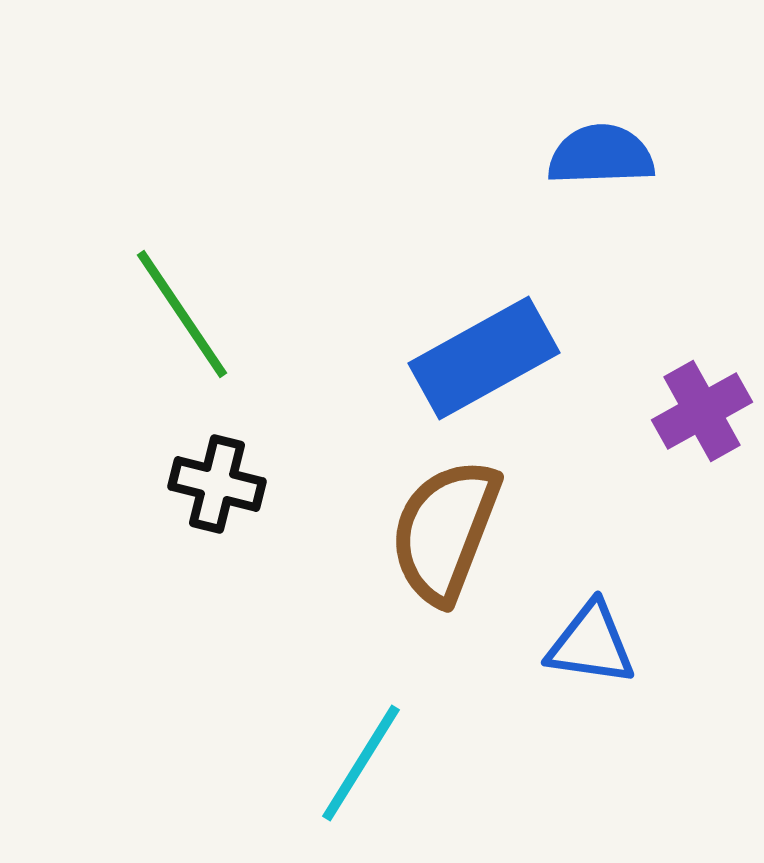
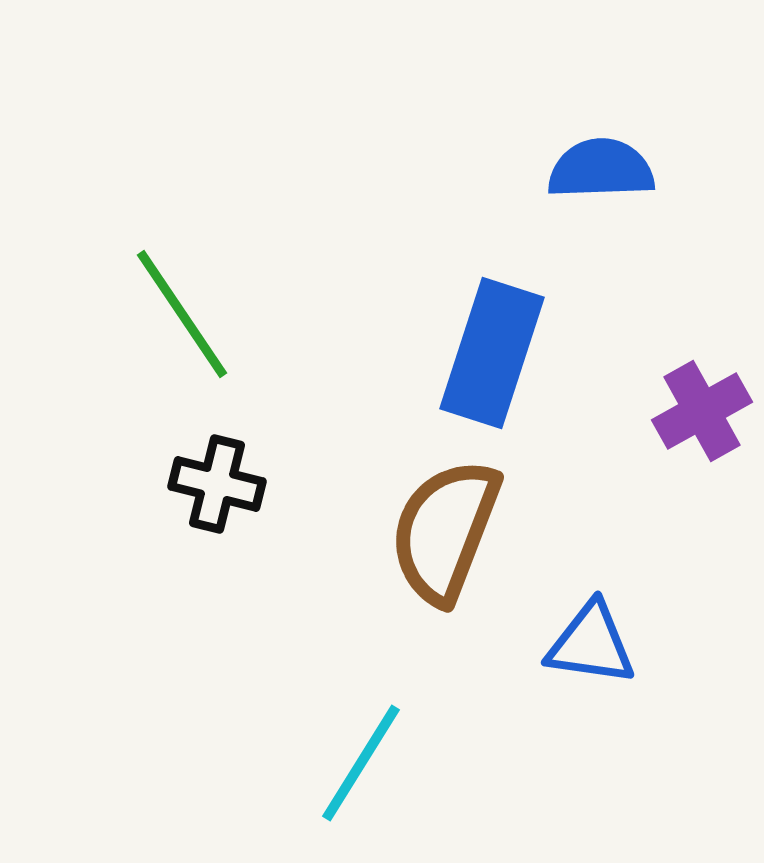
blue semicircle: moved 14 px down
blue rectangle: moved 8 px right, 5 px up; rotated 43 degrees counterclockwise
